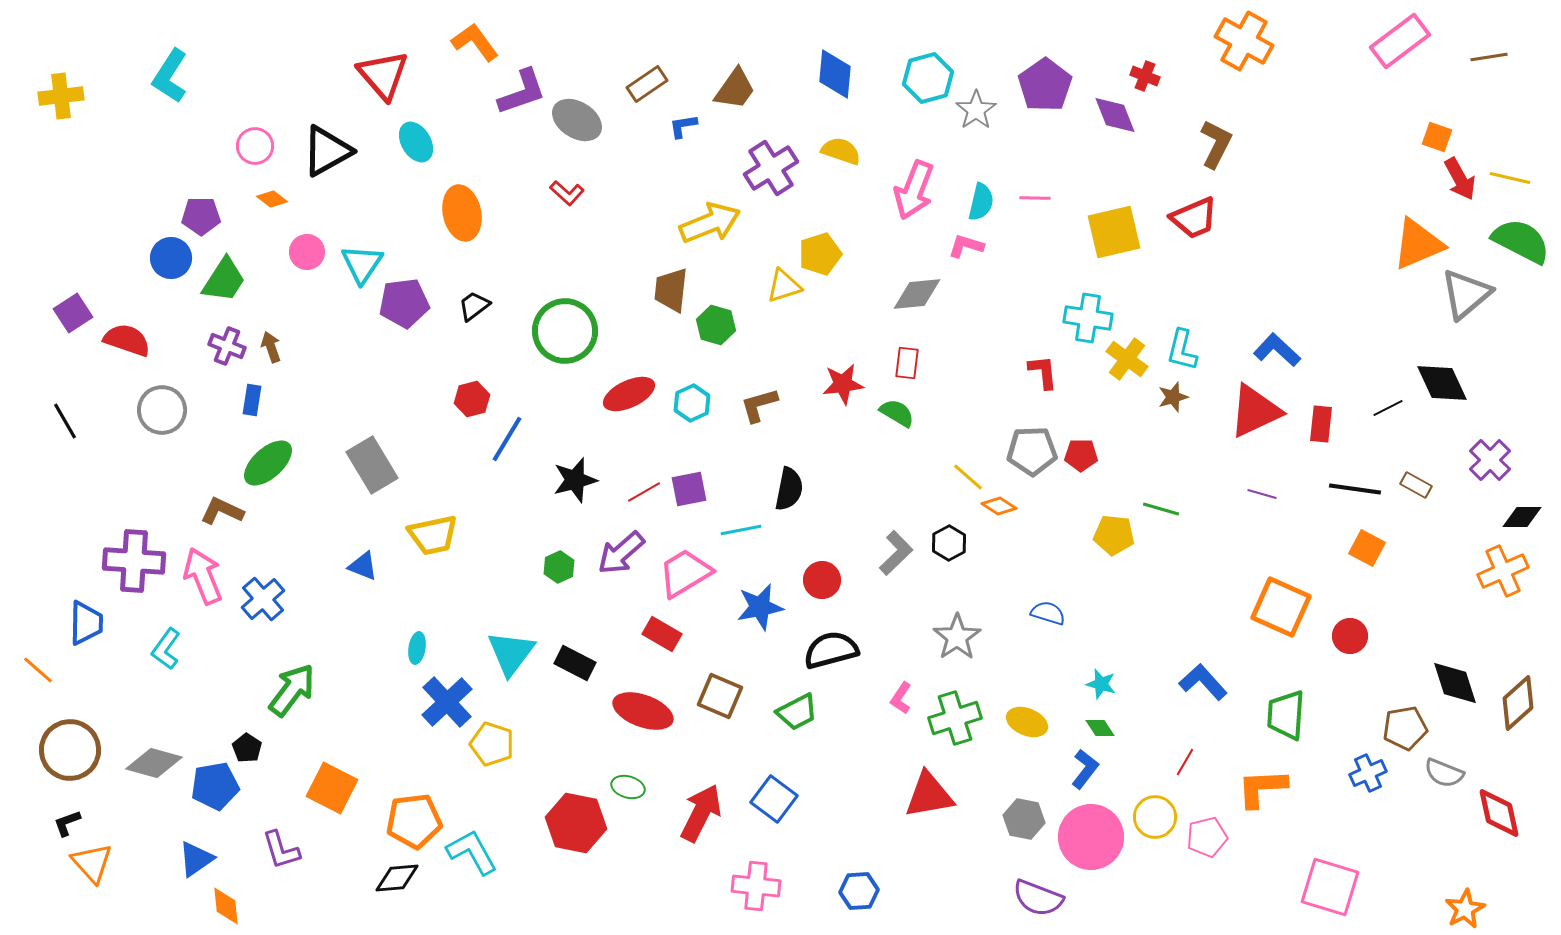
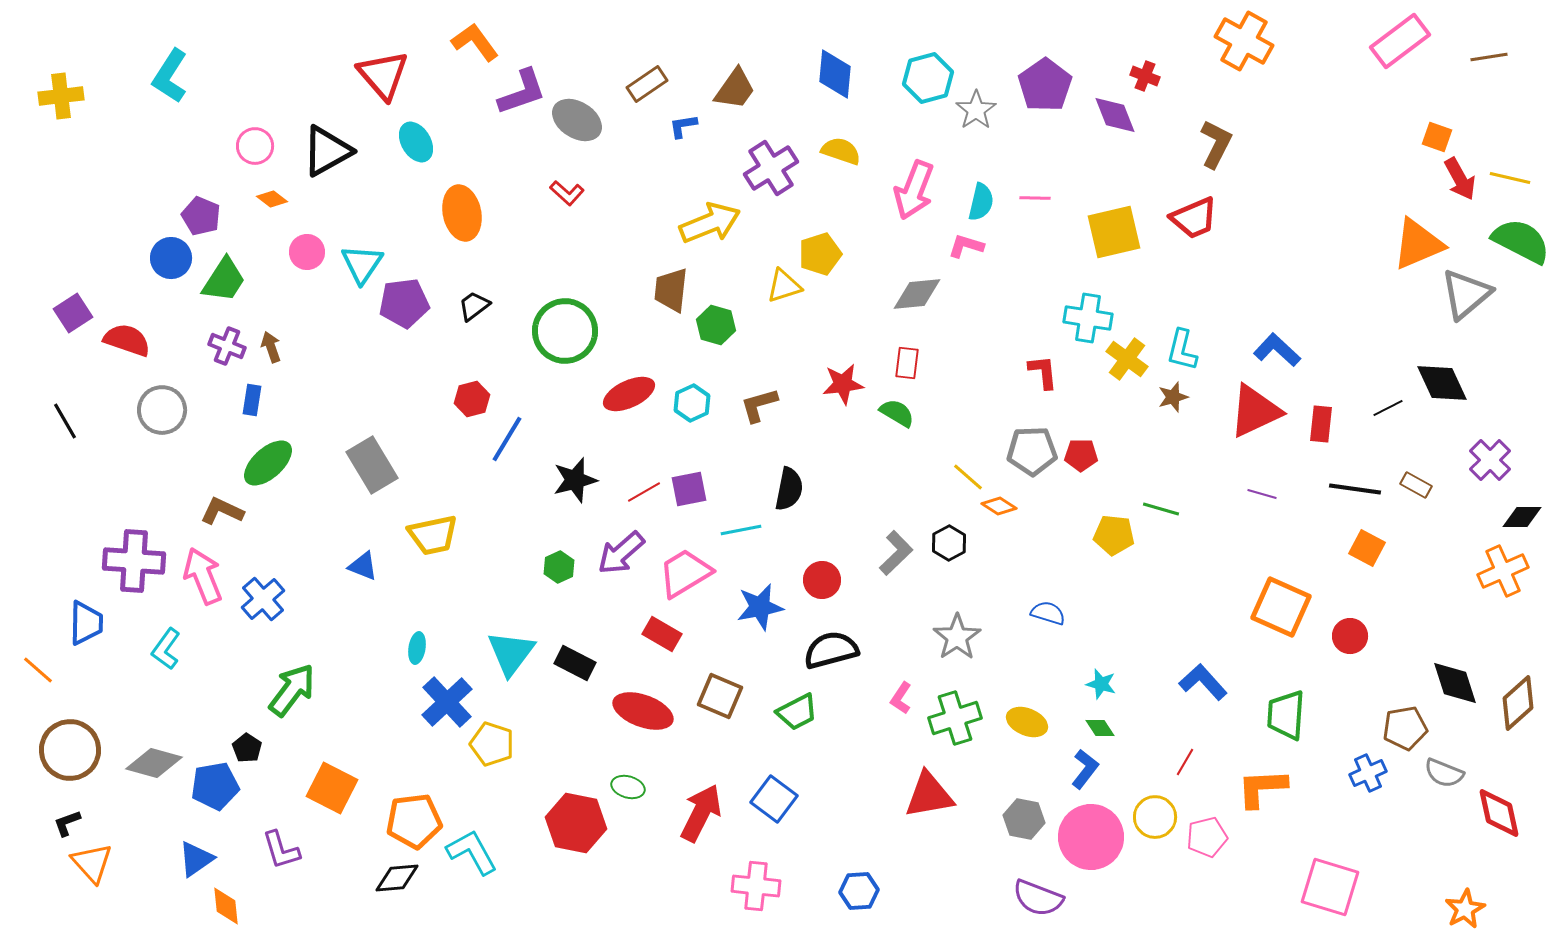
purple pentagon at (201, 216): rotated 24 degrees clockwise
